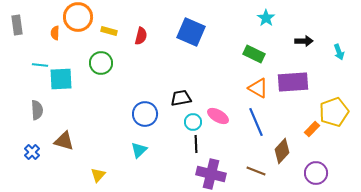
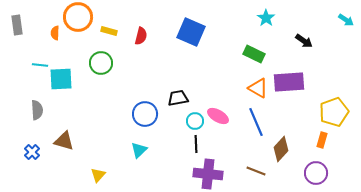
black arrow: rotated 36 degrees clockwise
cyan arrow: moved 7 px right, 32 px up; rotated 35 degrees counterclockwise
purple rectangle: moved 4 px left
black trapezoid: moved 3 px left
cyan circle: moved 2 px right, 1 px up
orange rectangle: moved 10 px right, 11 px down; rotated 28 degrees counterclockwise
brown diamond: moved 1 px left, 2 px up
purple cross: moved 3 px left; rotated 8 degrees counterclockwise
